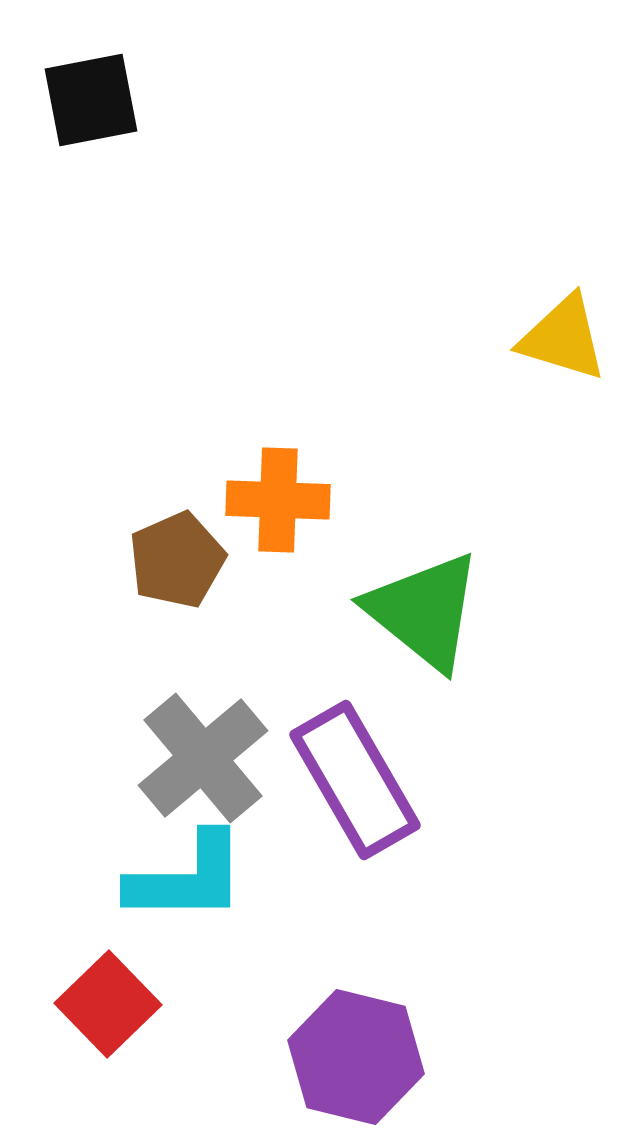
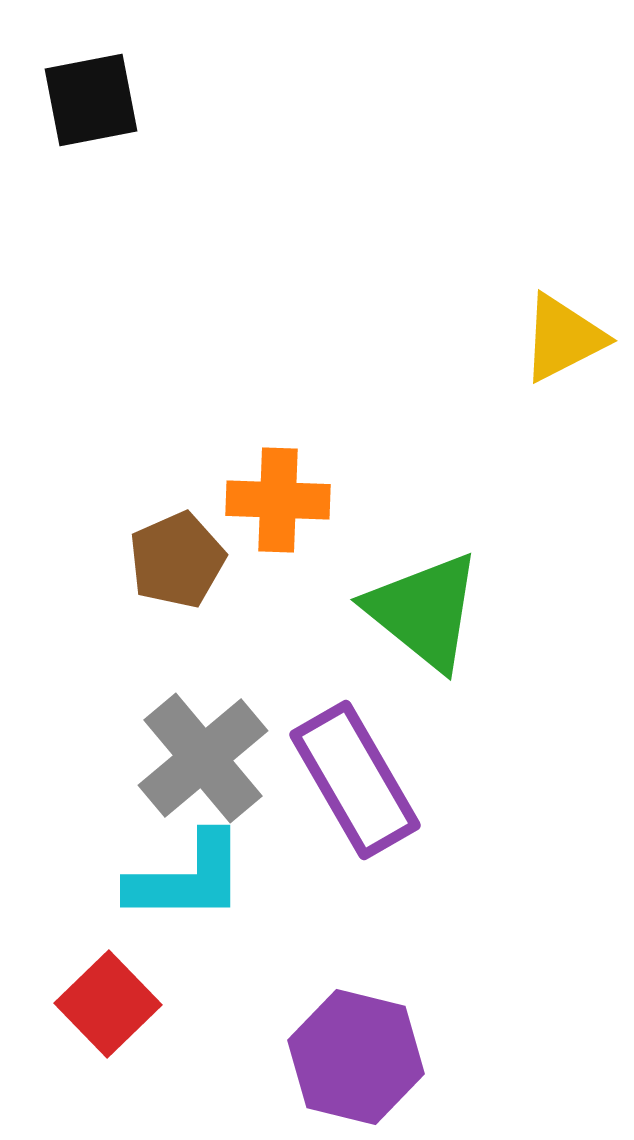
yellow triangle: rotated 44 degrees counterclockwise
